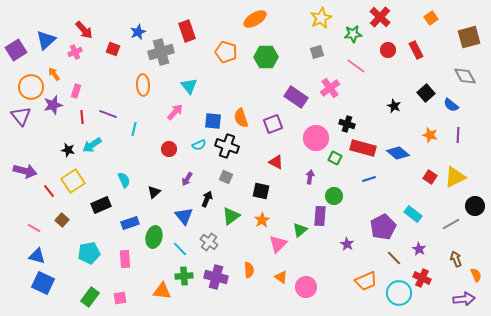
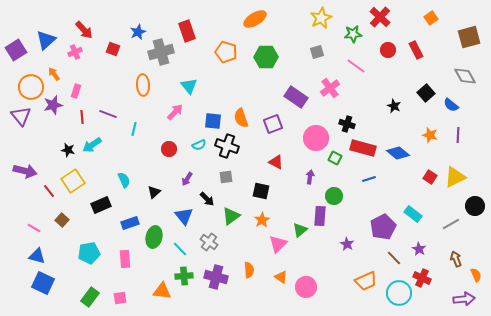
gray square at (226, 177): rotated 32 degrees counterclockwise
black arrow at (207, 199): rotated 112 degrees clockwise
